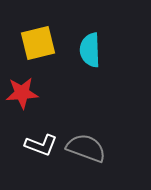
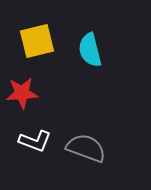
yellow square: moved 1 px left, 2 px up
cyan semicircle: rotated 12 degrees counterclockwise
white L-shape: moved 6 px left, 4 px up
